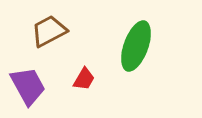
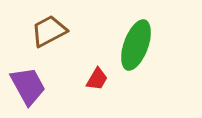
green ellipse: moved 1 px up
red trapezoid: moved 13 px right
